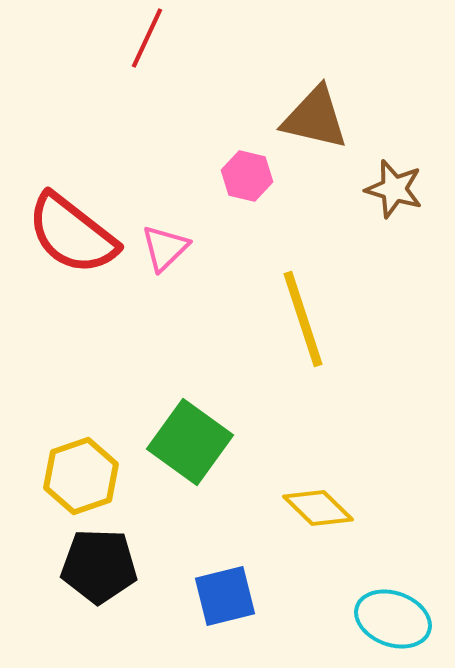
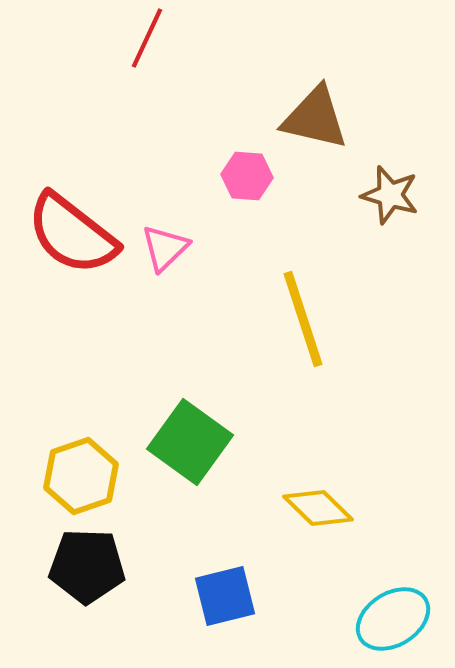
pink hexagon: rotated 9 degrees counterclockwise
brown star: moved 4 px left, 6 px down
black pentagon: moved 12 px left
cyan ellipse: rotated 52 degrees counterclockwise
